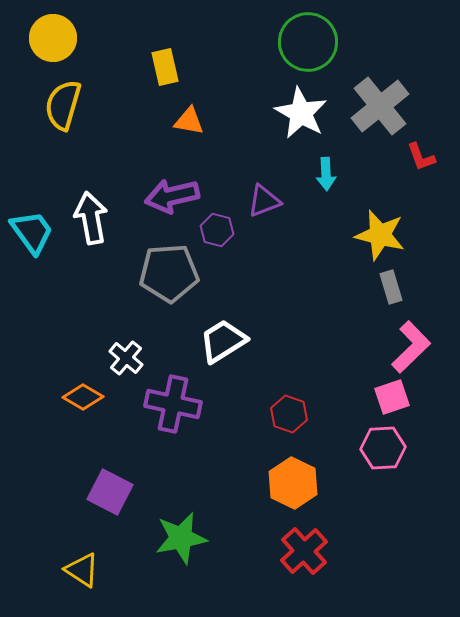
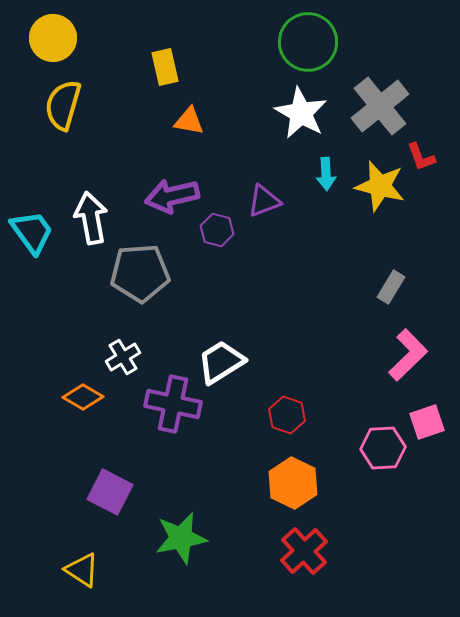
yellow star: moved 49 px up
gray pentagon: moved 29 px left
gray rectangle: rotated 48 degrees clockwise
white trapezoid: moved 2 px left, 21 px down
pink L-shape: moved 3 px left, 8 px down
white cross: moved 3 px left, 1 px up; rotated 20 degrees clockwise
pink square: moved 35 px right, 25 px down
red hexagon: moved 2 px left, 1 px down
